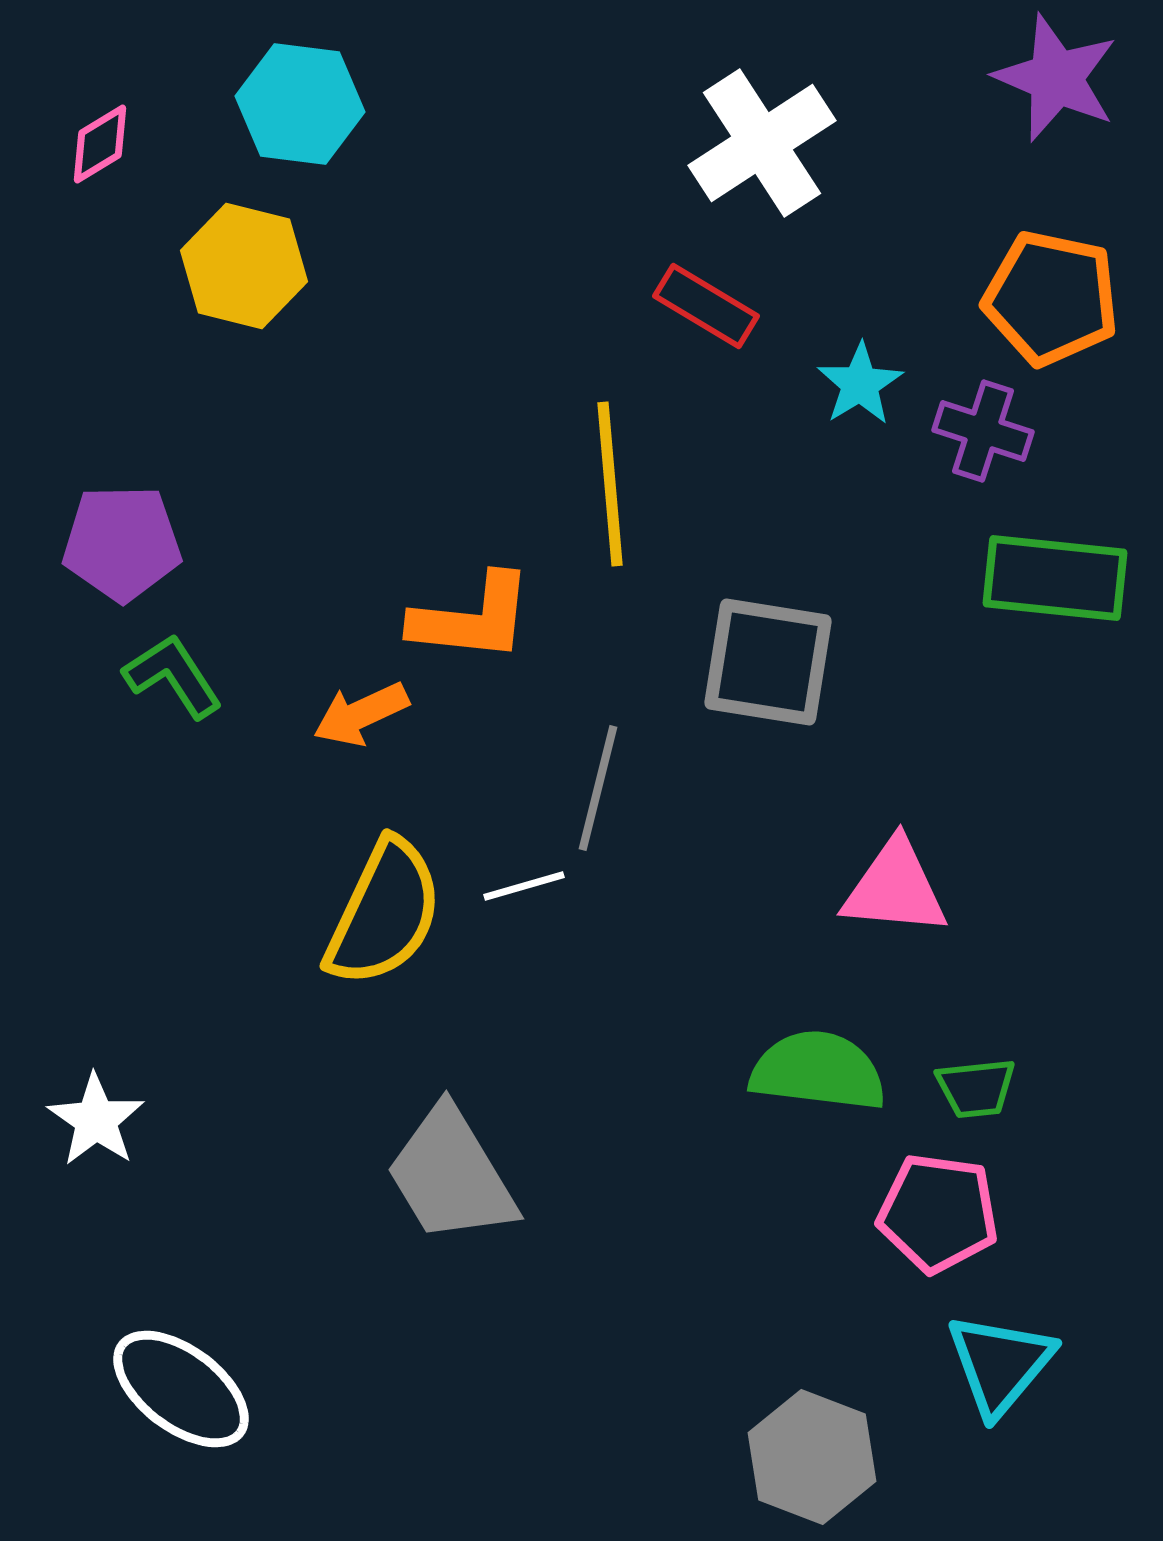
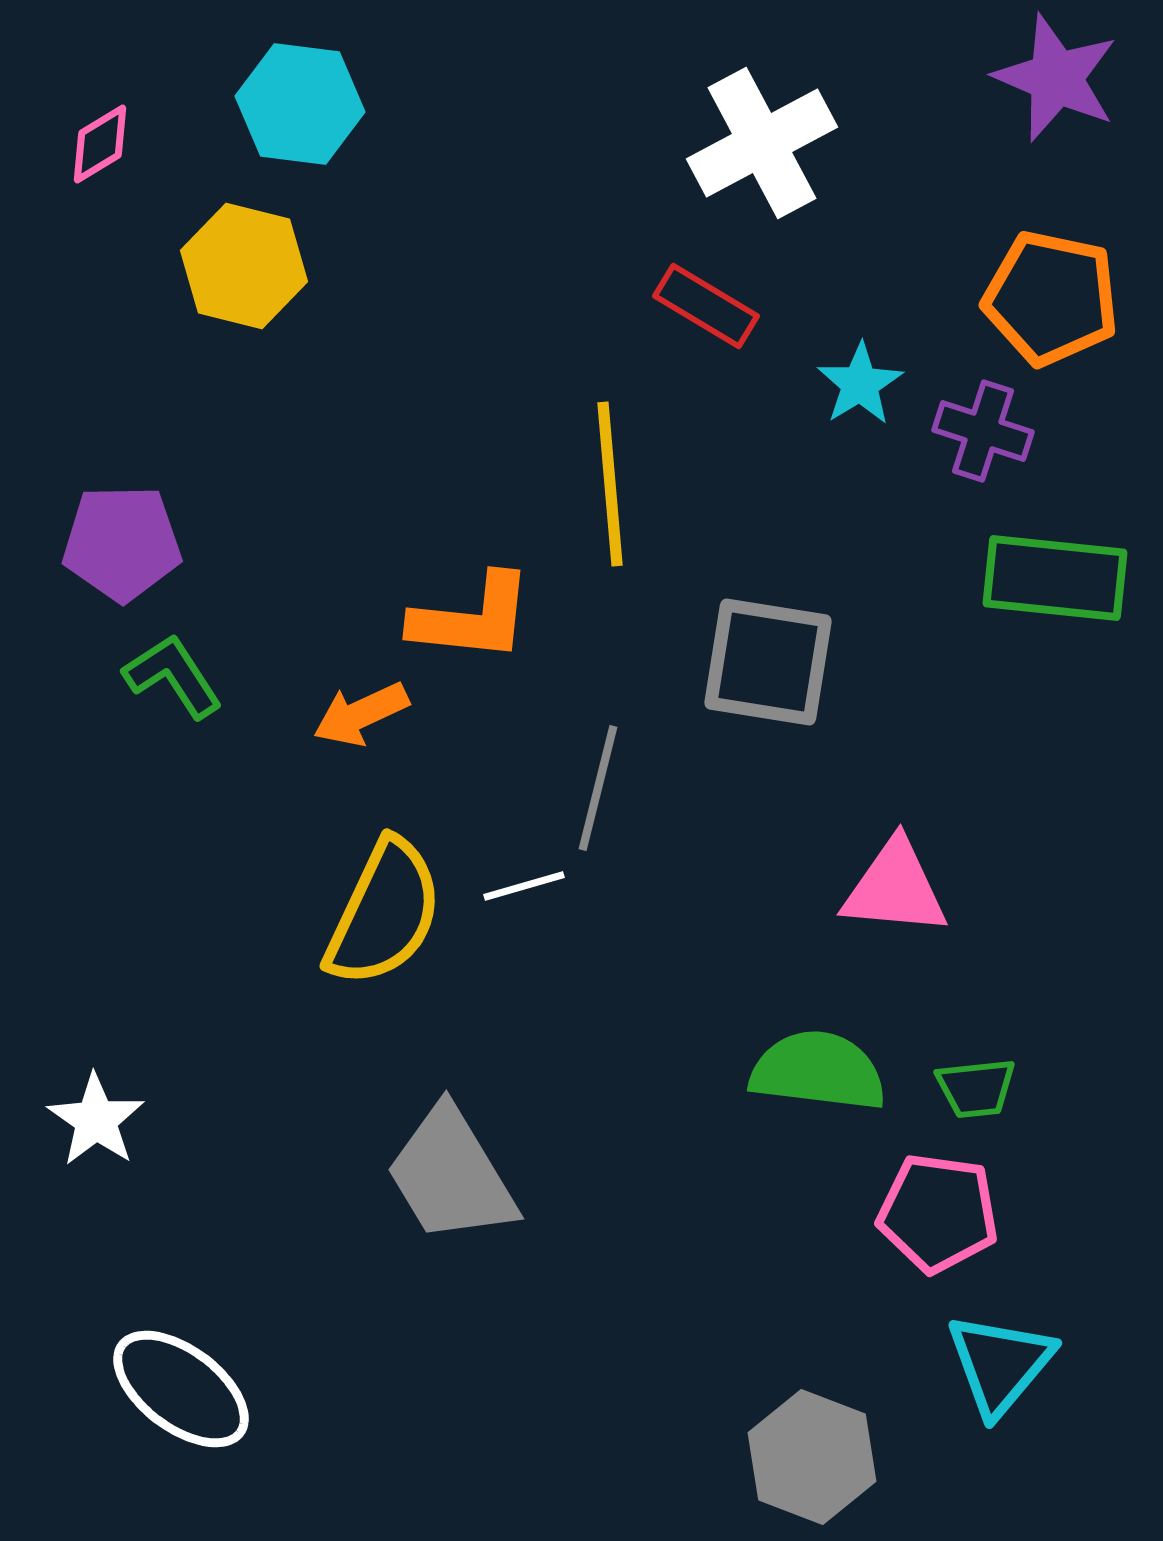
white cross: rotated 5 degrees clockwise
